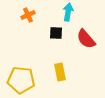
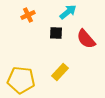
cyan arrow: rotated 42 degrees clockwise
yellow rectangle: rotated 54 degrees clockwise
